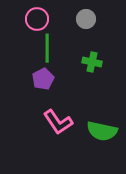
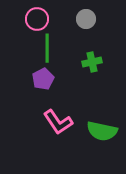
green cross: rotated 24 degrees counterclockwise
